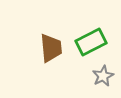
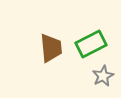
green rectangle: moved 2 px down
